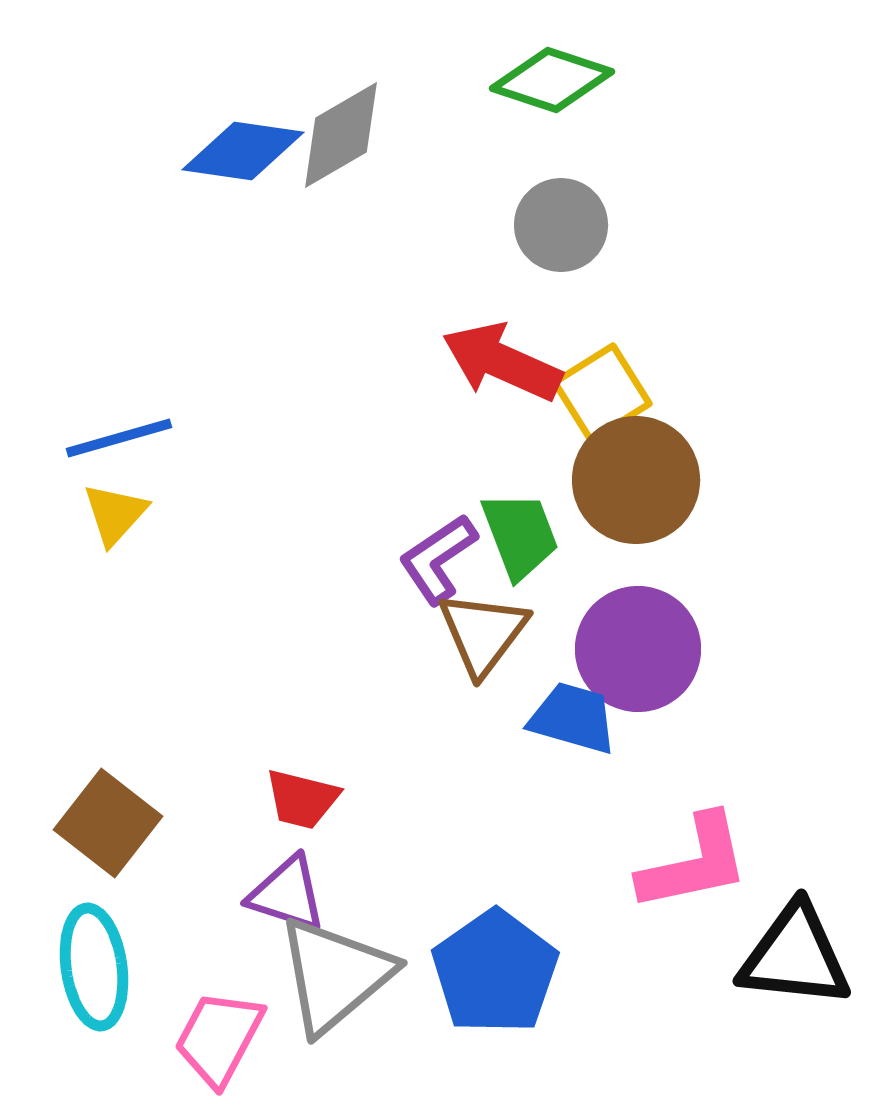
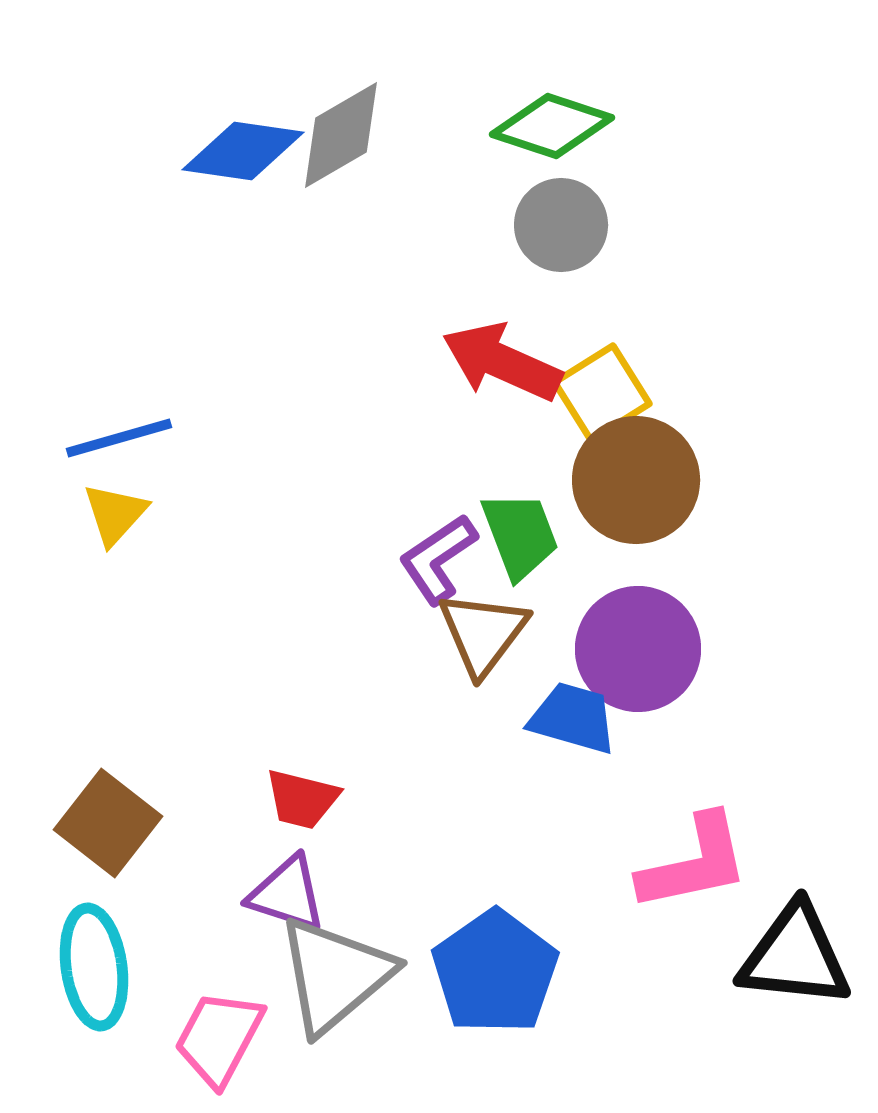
green diamond: moved 46 px down
